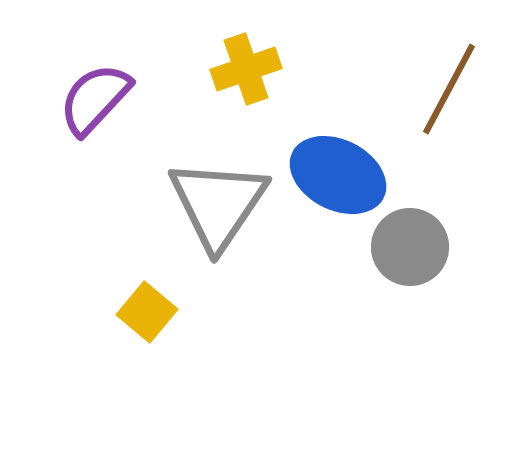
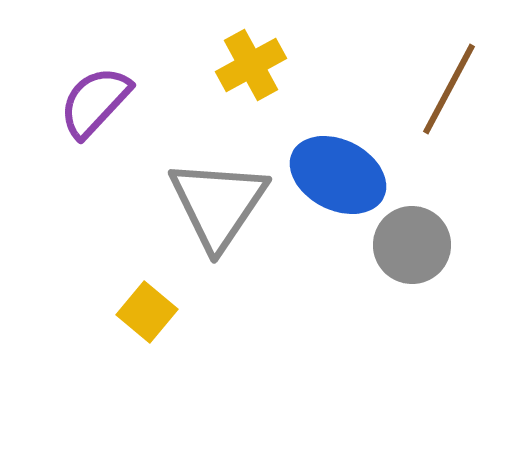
yellow cross: moved 5 px right, 4 px up; rotated 10 degrees counterclockwise
purple semicircle: moved 3 px down
gray circle: moved 2 px right, 2 px up
